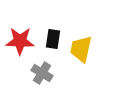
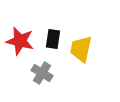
red star: rotated 12 degrees clockwise
